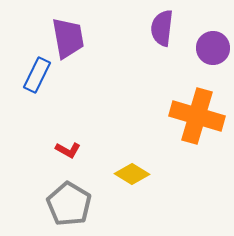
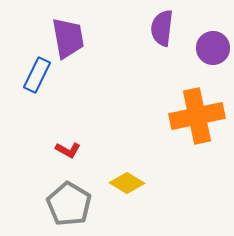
orange cross: rotated 28 degrees counterclockwise
yellow diamond: moved 5 px left, 9 px down
